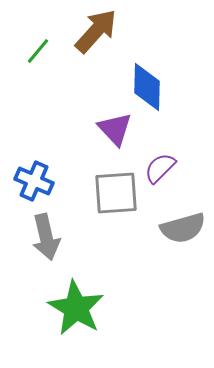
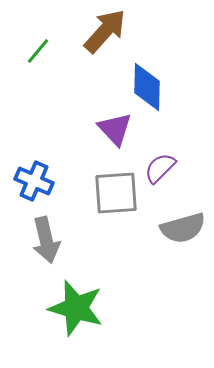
brown arrow: moved 9 px right
gray arrow: moved 3 px down
green star: rotated 14 degrees counterclockwise
